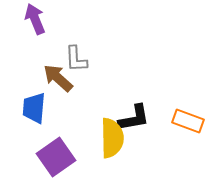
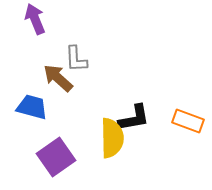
blue trapezoid: moved 2 px left, 1 px up; rotated 100 degrees clockwise
